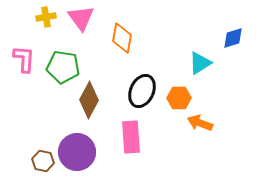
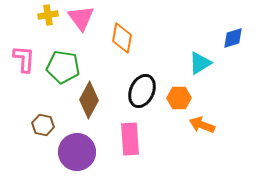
yellow cross: moved 2 px right, 2 px up
orange arrow: moved 2 px right, 2 px down
pink rectangle: moved 1 px left, 2 px down
brown hexagon: moved 36 px up
